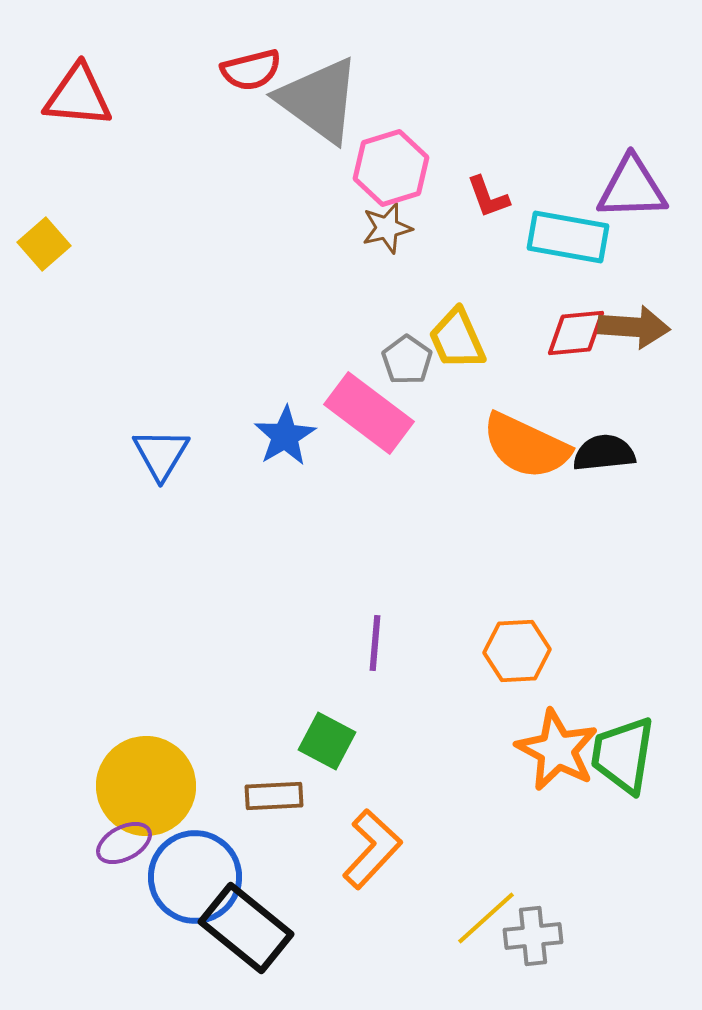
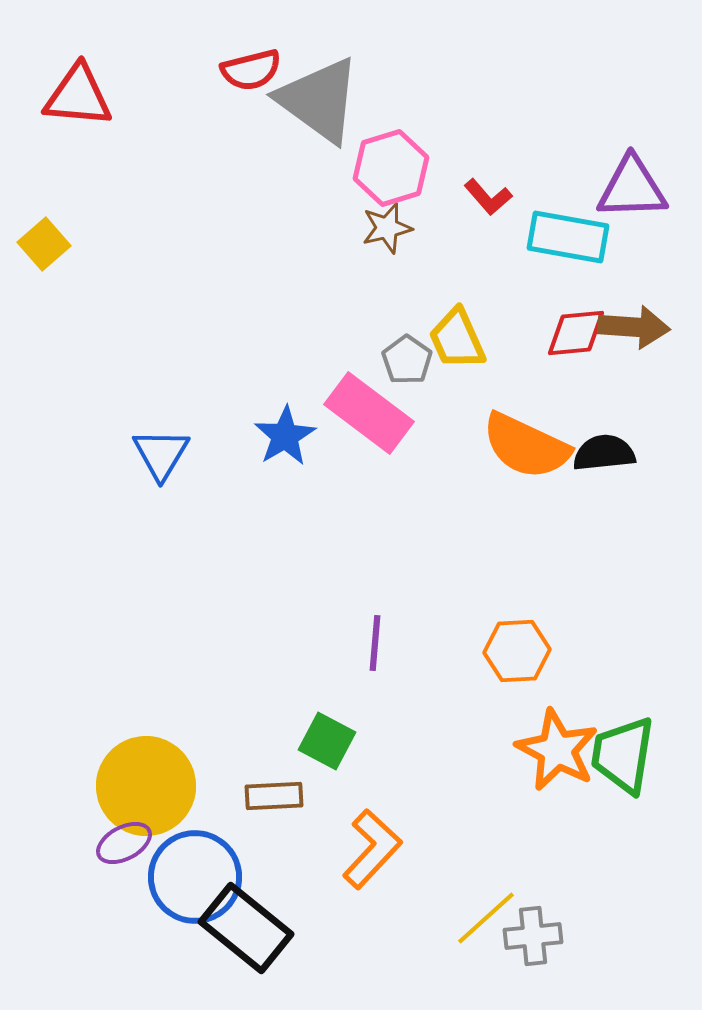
red L-shape: rotated 21 degrees counterclockwise
